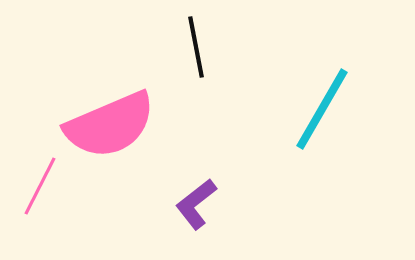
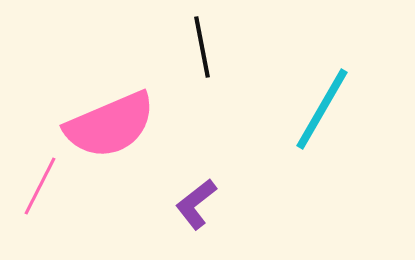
black line: moved 6 px right
